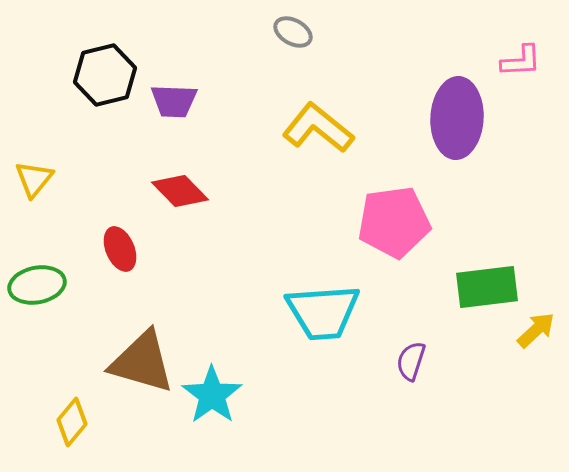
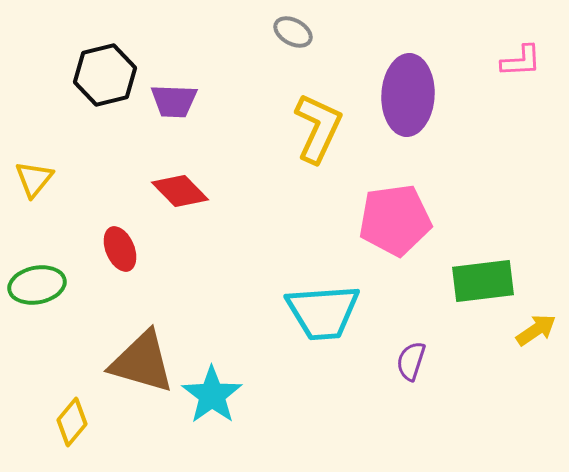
purple ellipse: moved 49 px left, 23 px up
yellow L-shape: rotated 76 degrees clockwise
pink pentagon: moved 1 px right, 2 px up
green rectangle: moved 4 px left, 6 px up
yellow arrow: rotated 9 degrees clockwise
